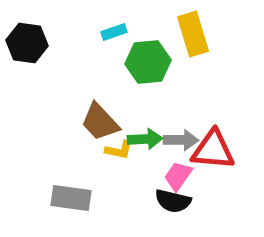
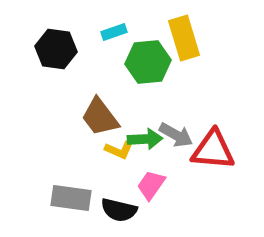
yellow rectangle: moved 9 px left, 4 px down
black hexagon: moved 29 px right, 6 px down
brown trapezoid: moved 5 px up; rotated 6 degrees clockwise
gray arrow: moved 5 px left, 5 px up; rotated 28 degrees clockwise
yellow L-shape: rotated 12 degrees clockwise
pink trapezoid: moved 27 px left, 9 px down
black semicircle: moved 54 px left, 9 px down
